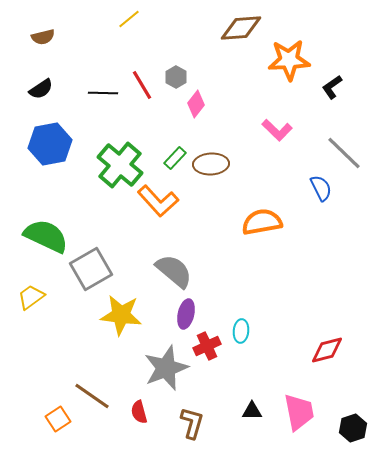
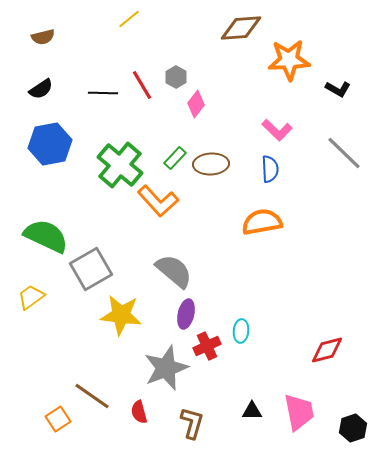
black L-shape: moved 6 px right, 2 px down; rotated 115 degrees counterclockwise
blue semicircle: moved 51 px left, 19 px up; rotated 24 degrees clockwise
